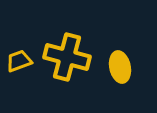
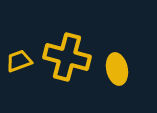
yellow ellipse: moved 3 px left, 2 px down
